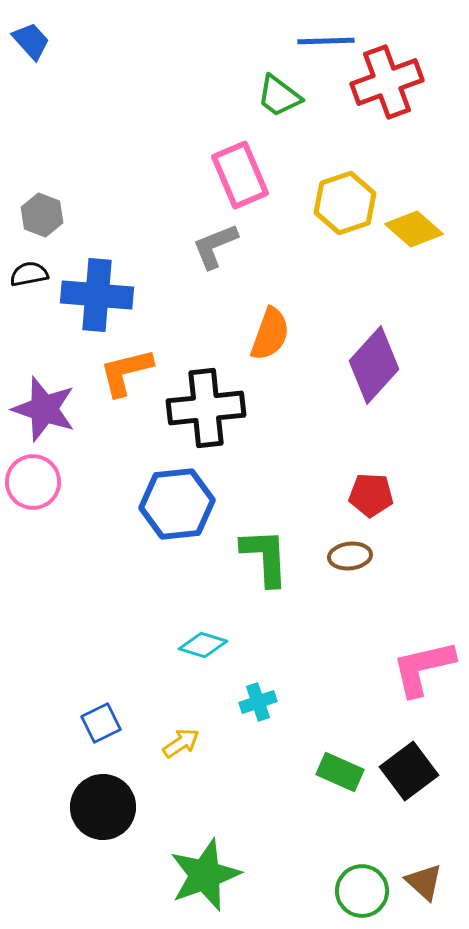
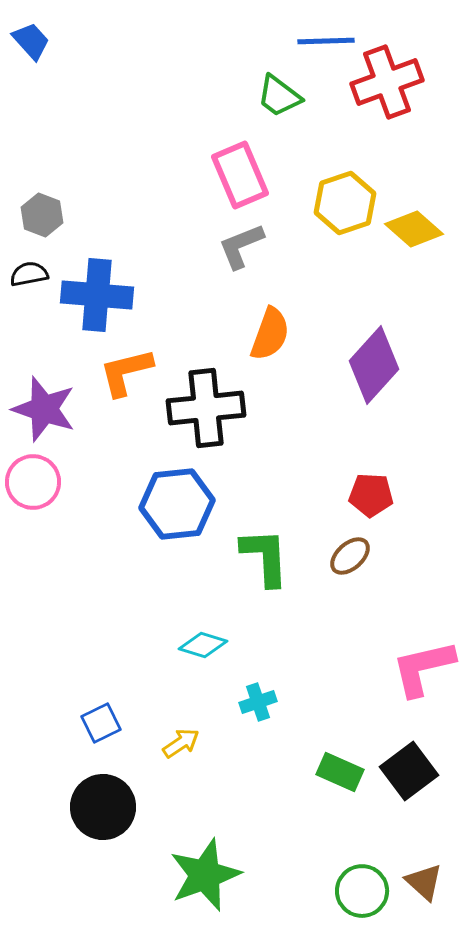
gray L-shape: moved 26 px right
brown ellipse: rotated 36 degrees counterclockwise
